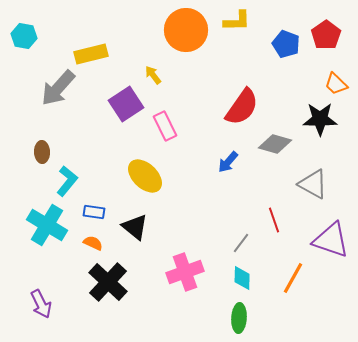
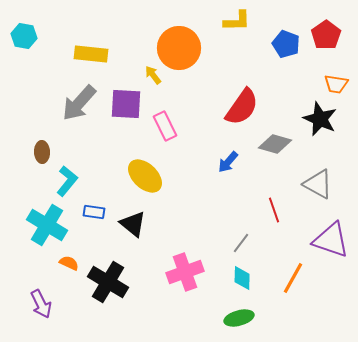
orange circle: moved 7 px left, 18 px down
yellow rectangle: rotated 20 degrees clockwise
orange trapezoid: rotated 35 degrees counterclockwise
gray arrow: moved 21 px right, 15 px down
purple square: rotated 36 degrees clockwise
black star: rotated 24 degrees clockwise
gray triangle: moved 5 px right
red line: moved 10 px up
black triangle: moved 2 px left, 3 px up
orange semicircle: moved 24 px left, 20 px down
black cross: rotated 12 degrees counterclockwise
green ellipse: rotated 72 degrees clockwise
